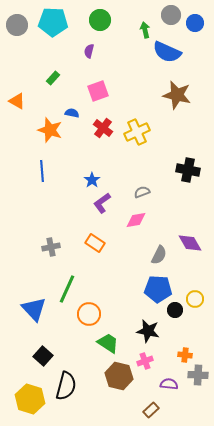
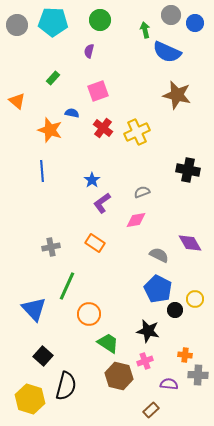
orange triangle at (17, 101): rotated 12 degrees clockwise
gray semicircle at (159, 255): rotated 90 degrees counterclockwise
green line at (67, 289): moved 3 px up
blue pentagon at (158, 289): rotated 24 degrees clockwise
